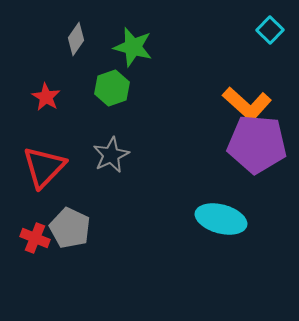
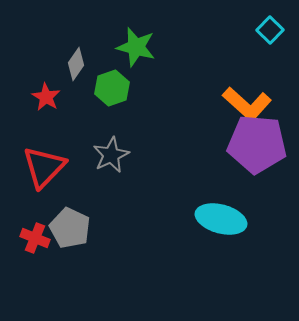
gray diamond: moved 25 px down
green star: moved 3 px right
